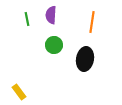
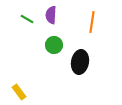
green line: rotated 48 degrees counterclockwise
black ellipse: moved 5 px left, 3 px down
